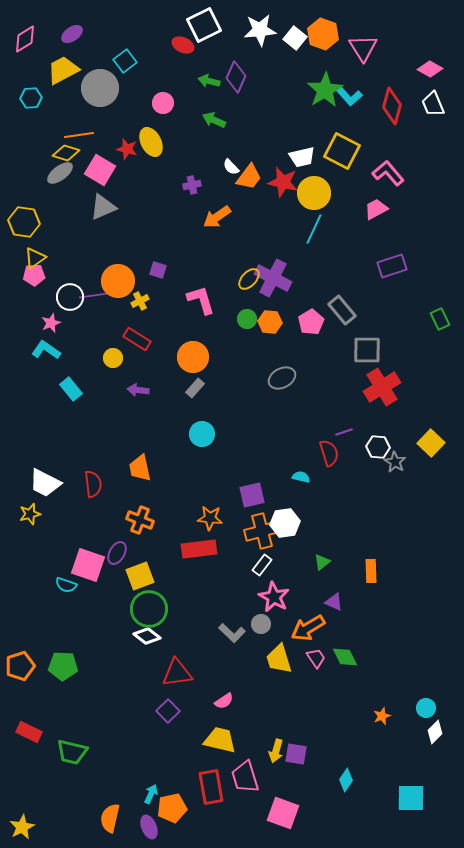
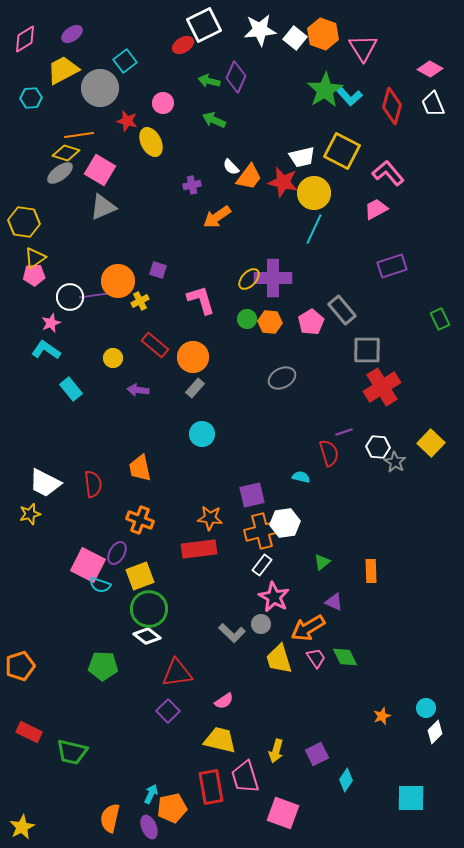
red ellipse at (183, 45): rotated 55 degrees counterclockwise
red star at (127, 149): moved 28 px up
purple cross at (273, 278): rotated 27 degrees counterclockwise
red rectangle at (137, 339): moved 18 px right, 6 px down; rotated 8 degrees clockwise
pink square at (88, 565): rotated 8 degrees clockwise
cyan semicircle at (66, 585): moved 34 px right
green pentagon at (63, 666): moved 40 px right
purple square at (296, 754): moved 21 px right; rotated 35 degrees counterclockwise
